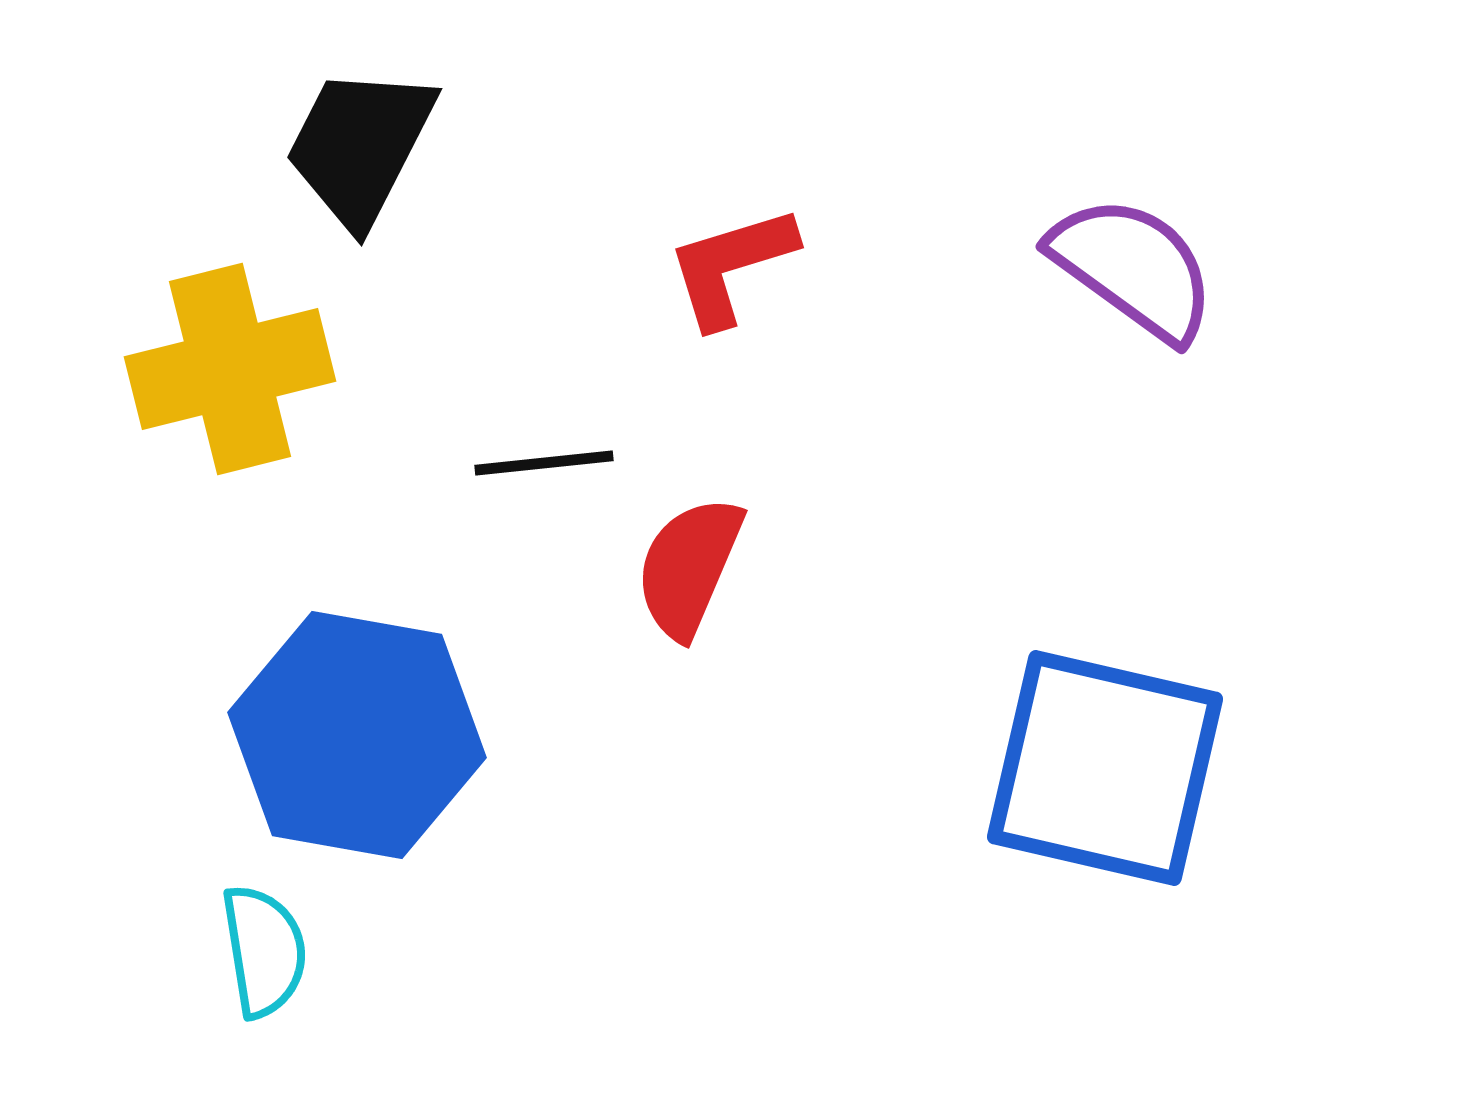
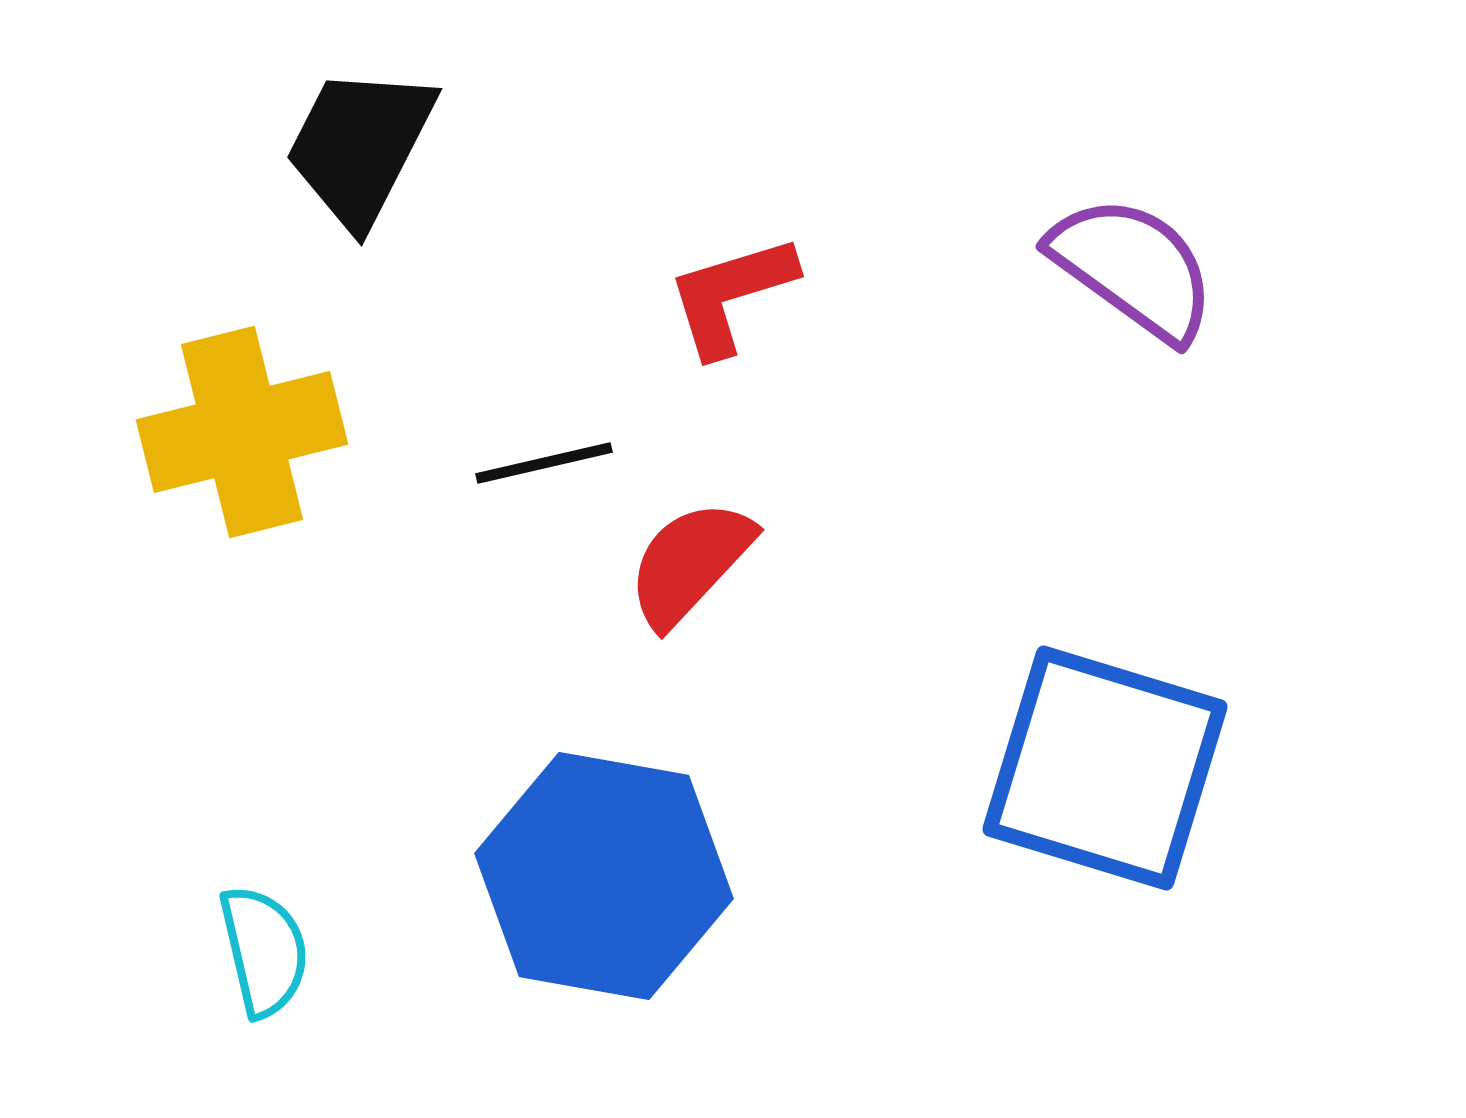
red L-shape: moved 29 px down
yellow cross: moved 12 px right, 63 px down
black line: rotated 7 degrees counterclockwise
red semicircle: moved 1 px right, 4 px up; rotated 20 degrees clockwise
blue hexagon: moved 247 px right, 141 px down
blue square: rotated 4 degrees clockwise
cyan semicircle: rotated 4 degrees counterclockwise
